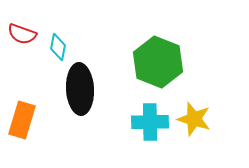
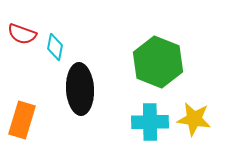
cyan diamond: moved 3 px left
yellow star: rotated 8 degrees counterclockwise
